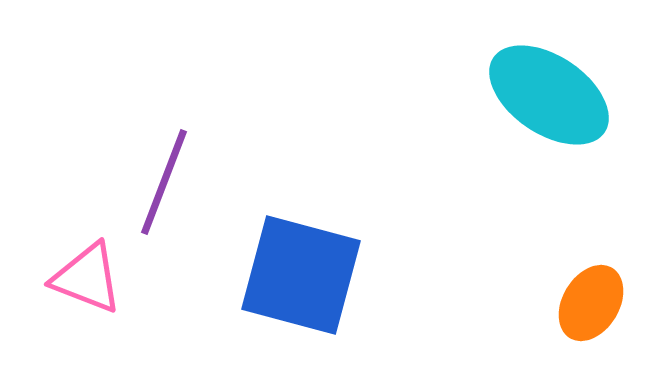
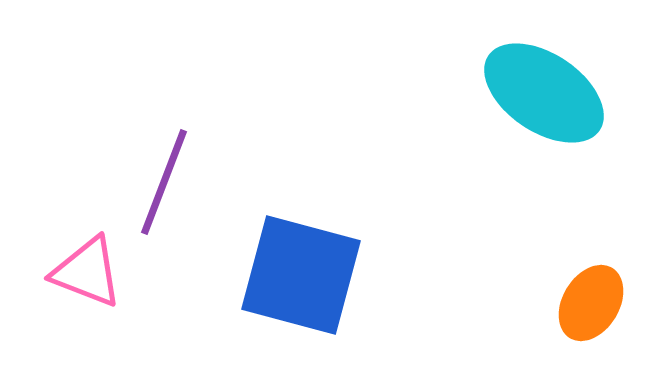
cyan ellipse: moved 5 px left, 2 px up
pink triangle: moved 6 px up
